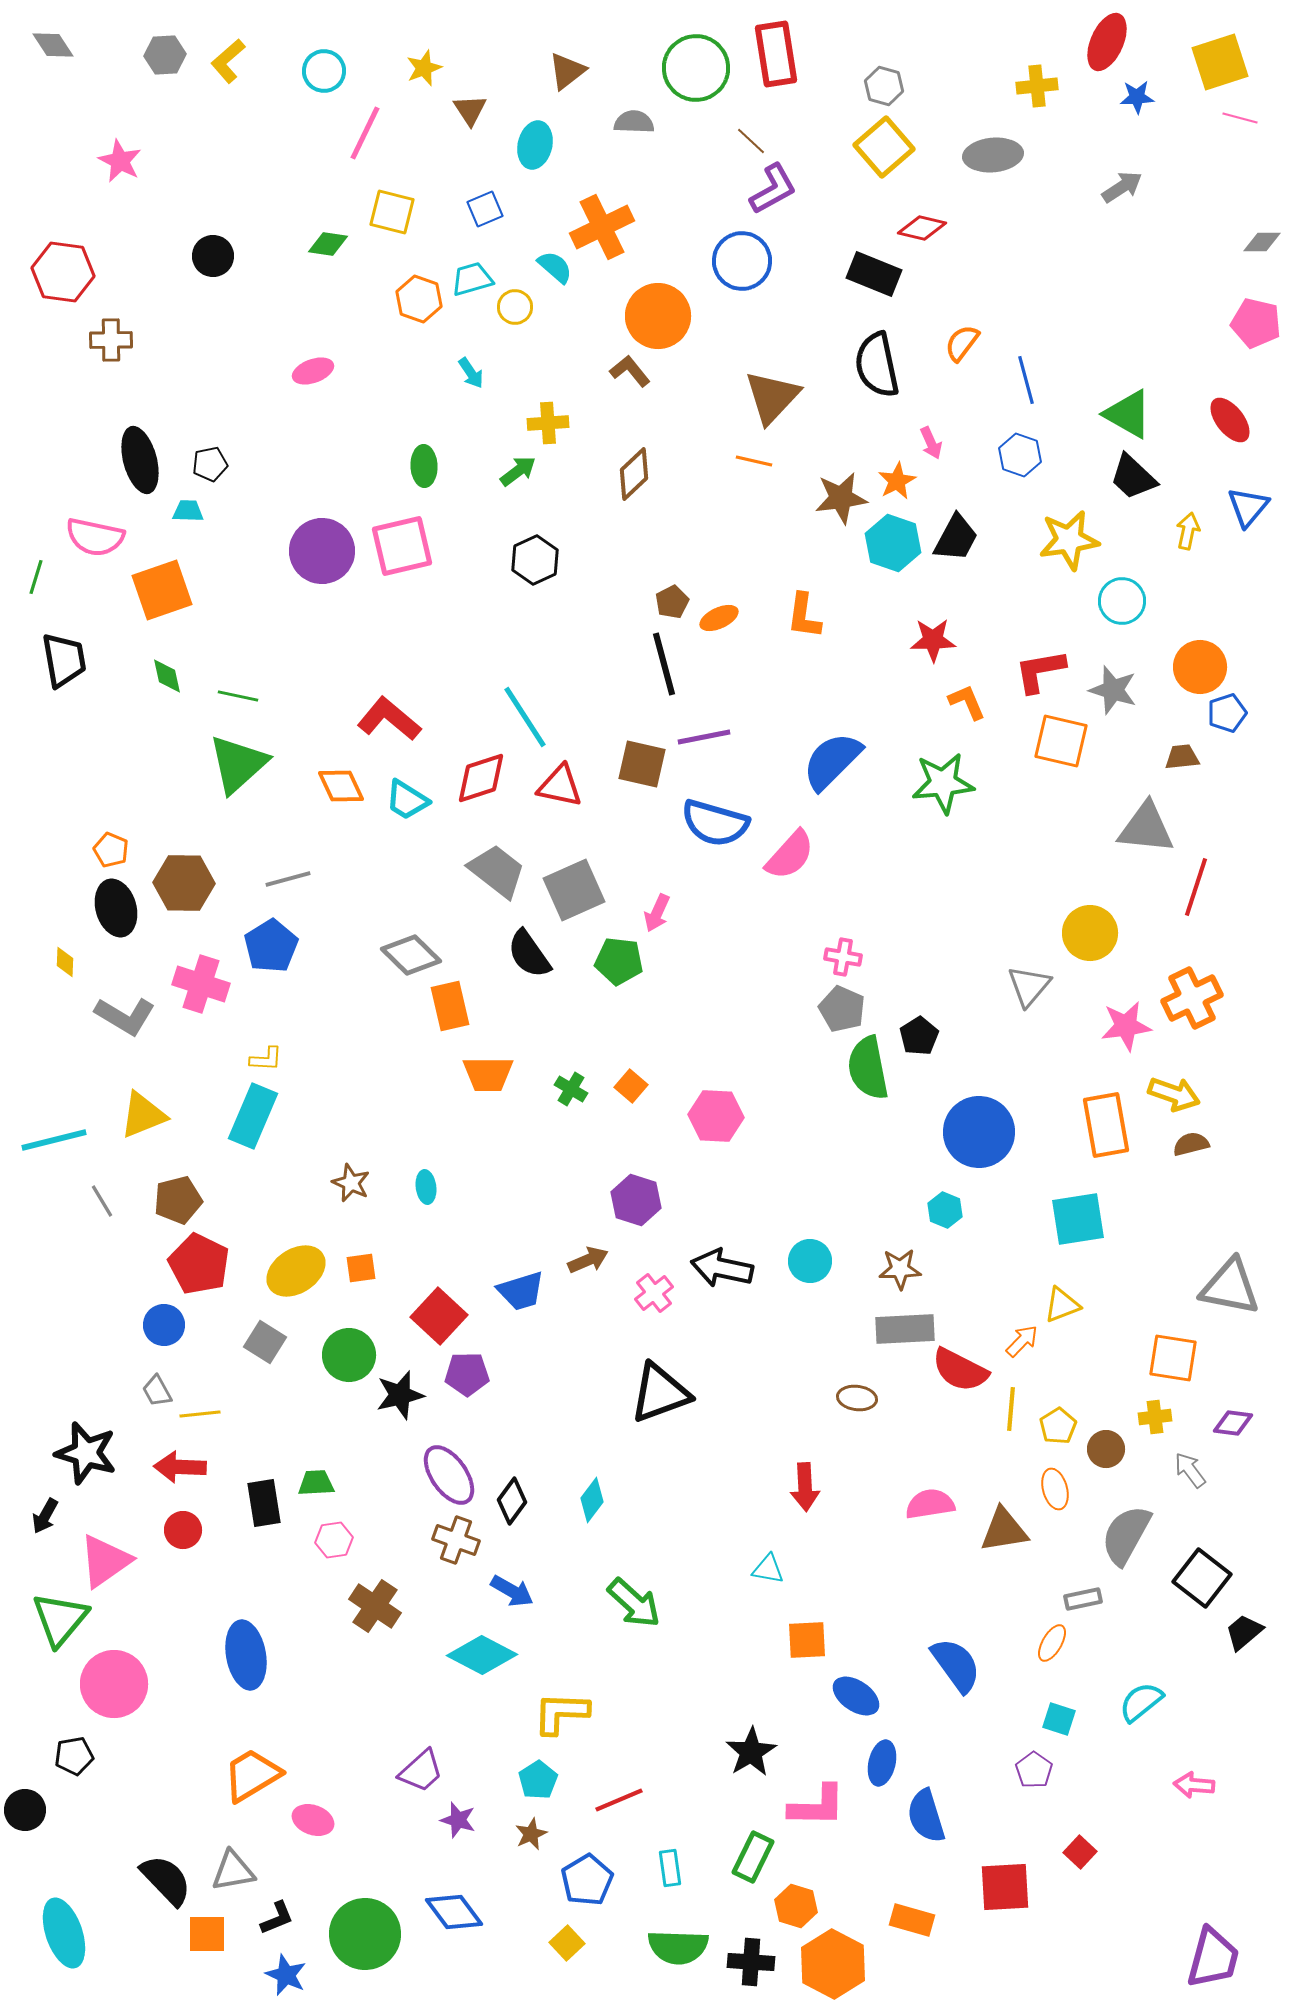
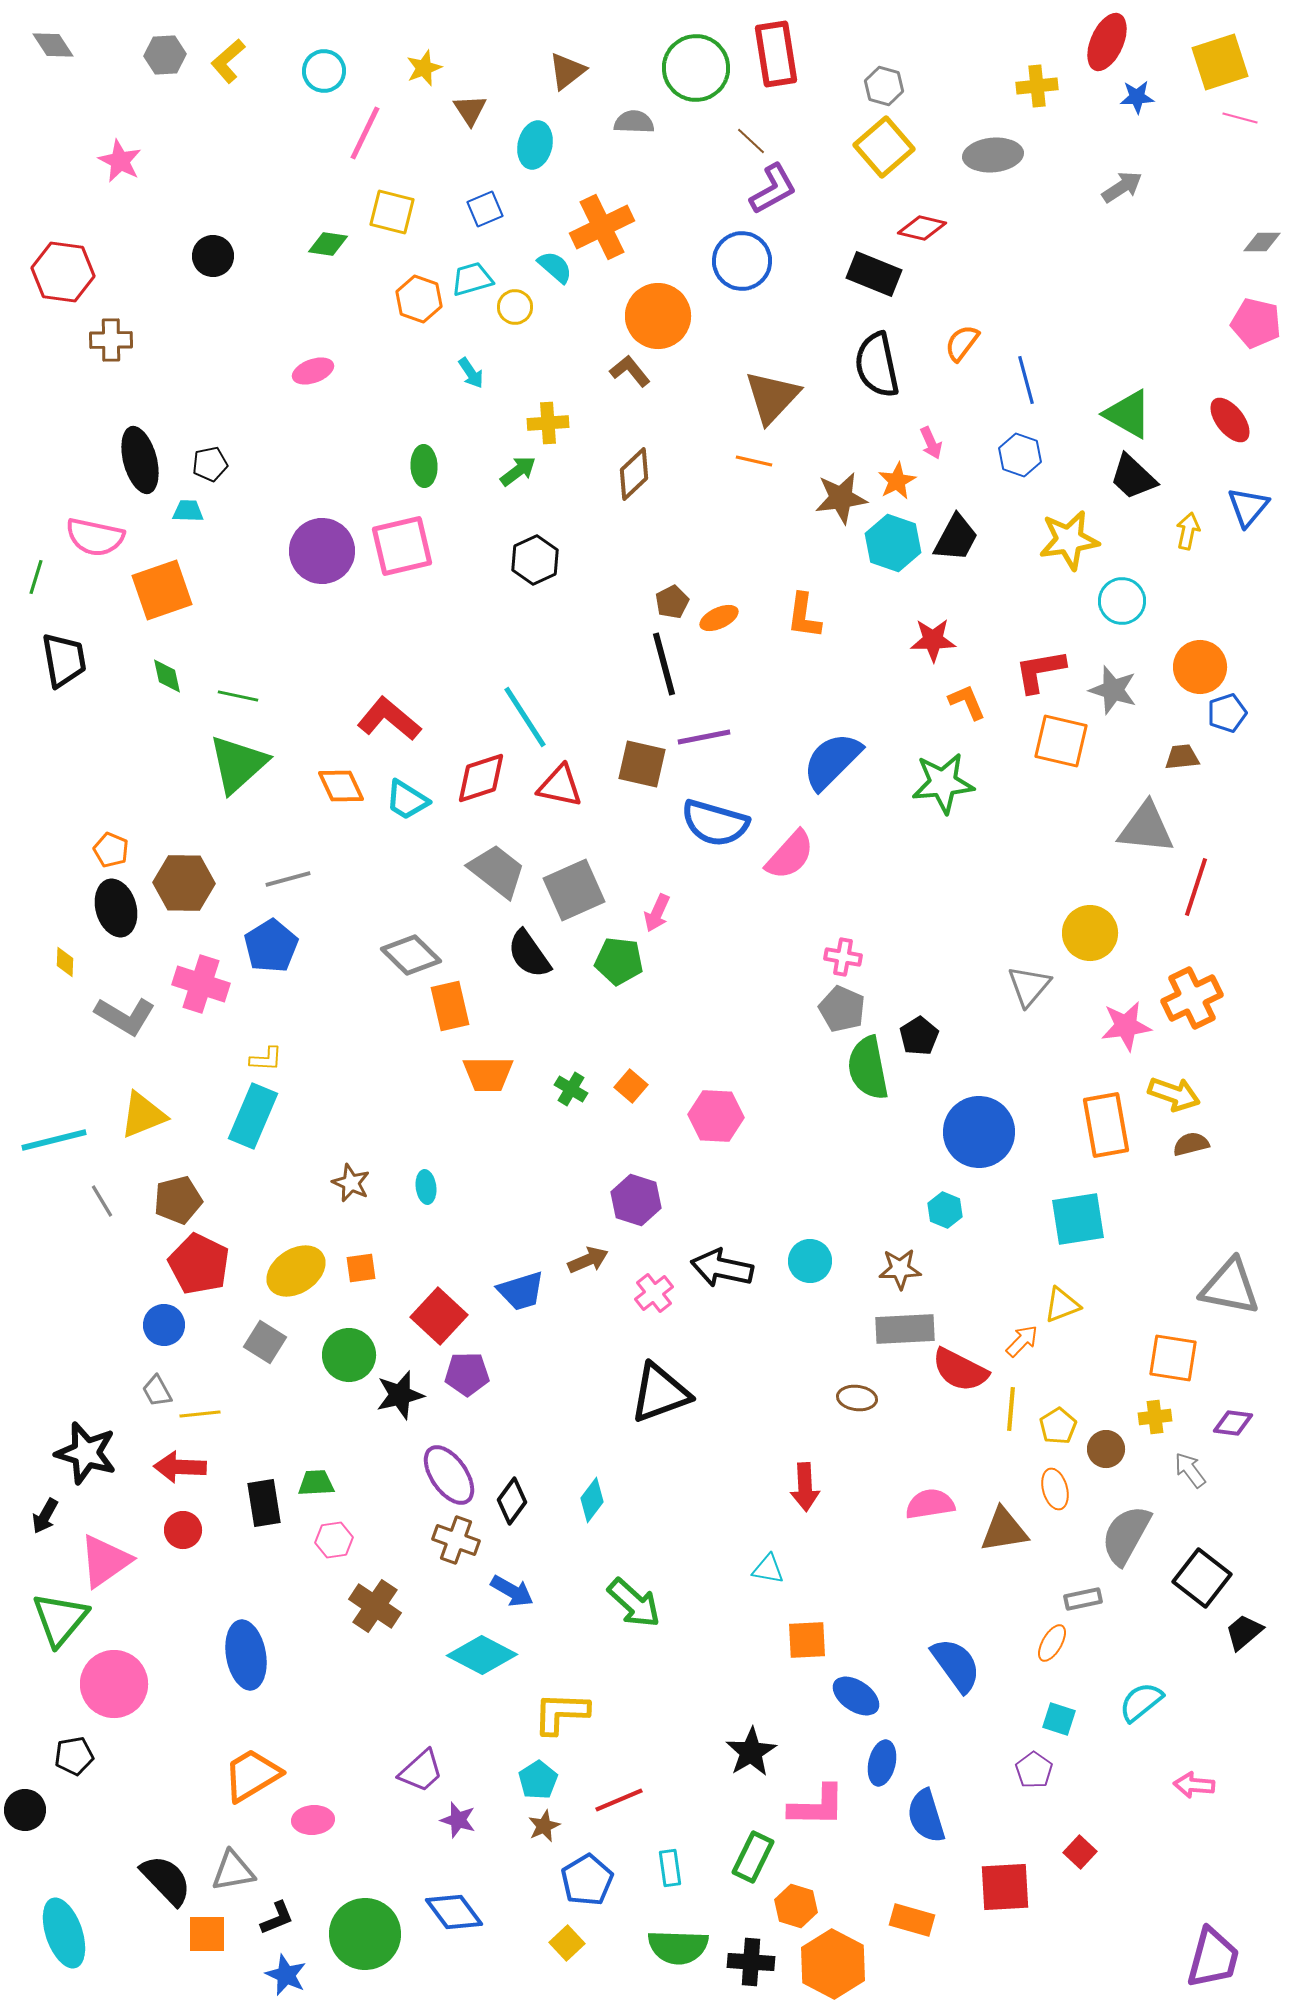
pink ellipse at (313, 1820): rotated 24 degrees counterclockwise
brown star at (531, 1834): moved 13 px right, 8 px up
